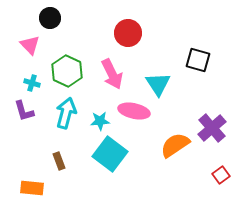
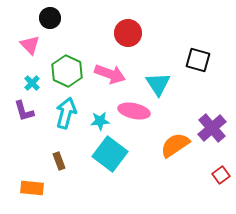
pink arrow: moved 2 px left; rotated 44 degrees counterclockwise
cyan cross: rotated 28 degrees clockwise
